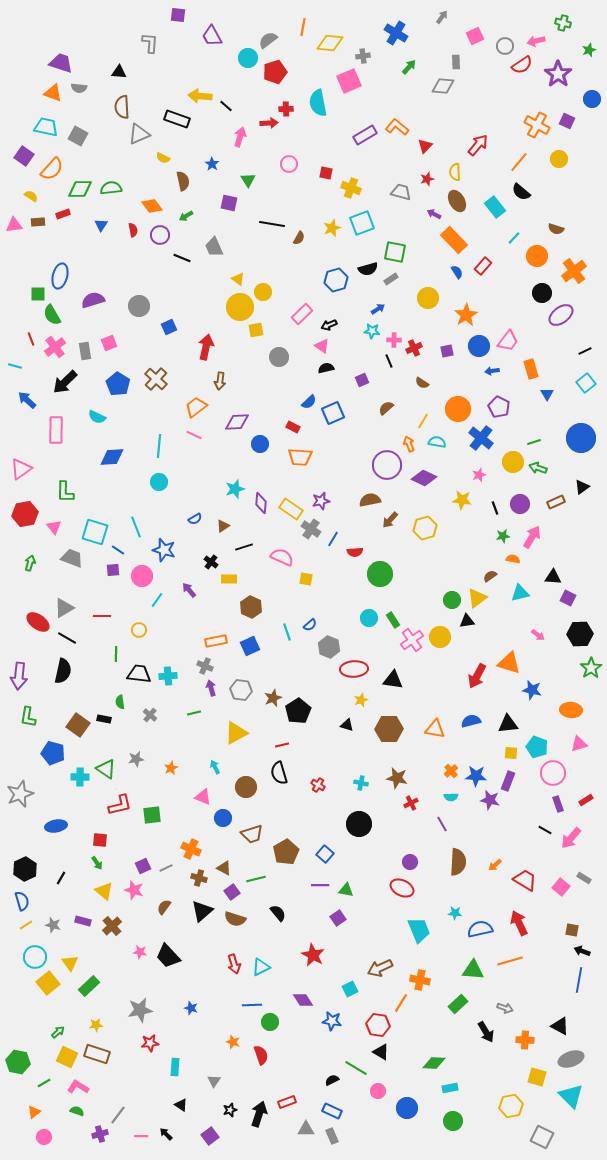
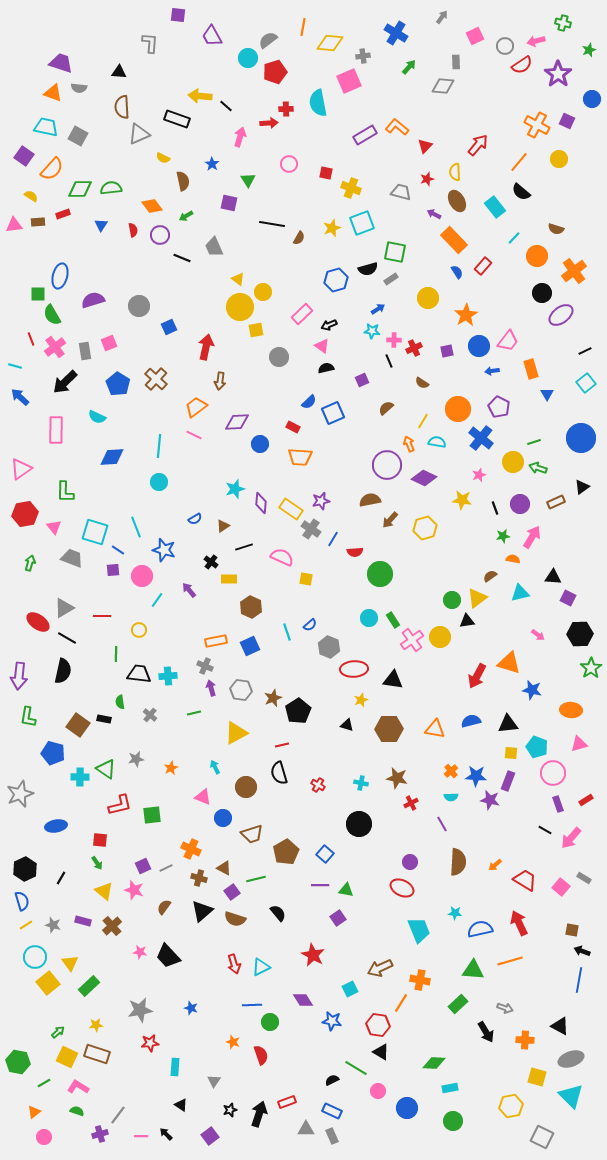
blue arrow at (27, 400): moved 7 px left, 3 px up
